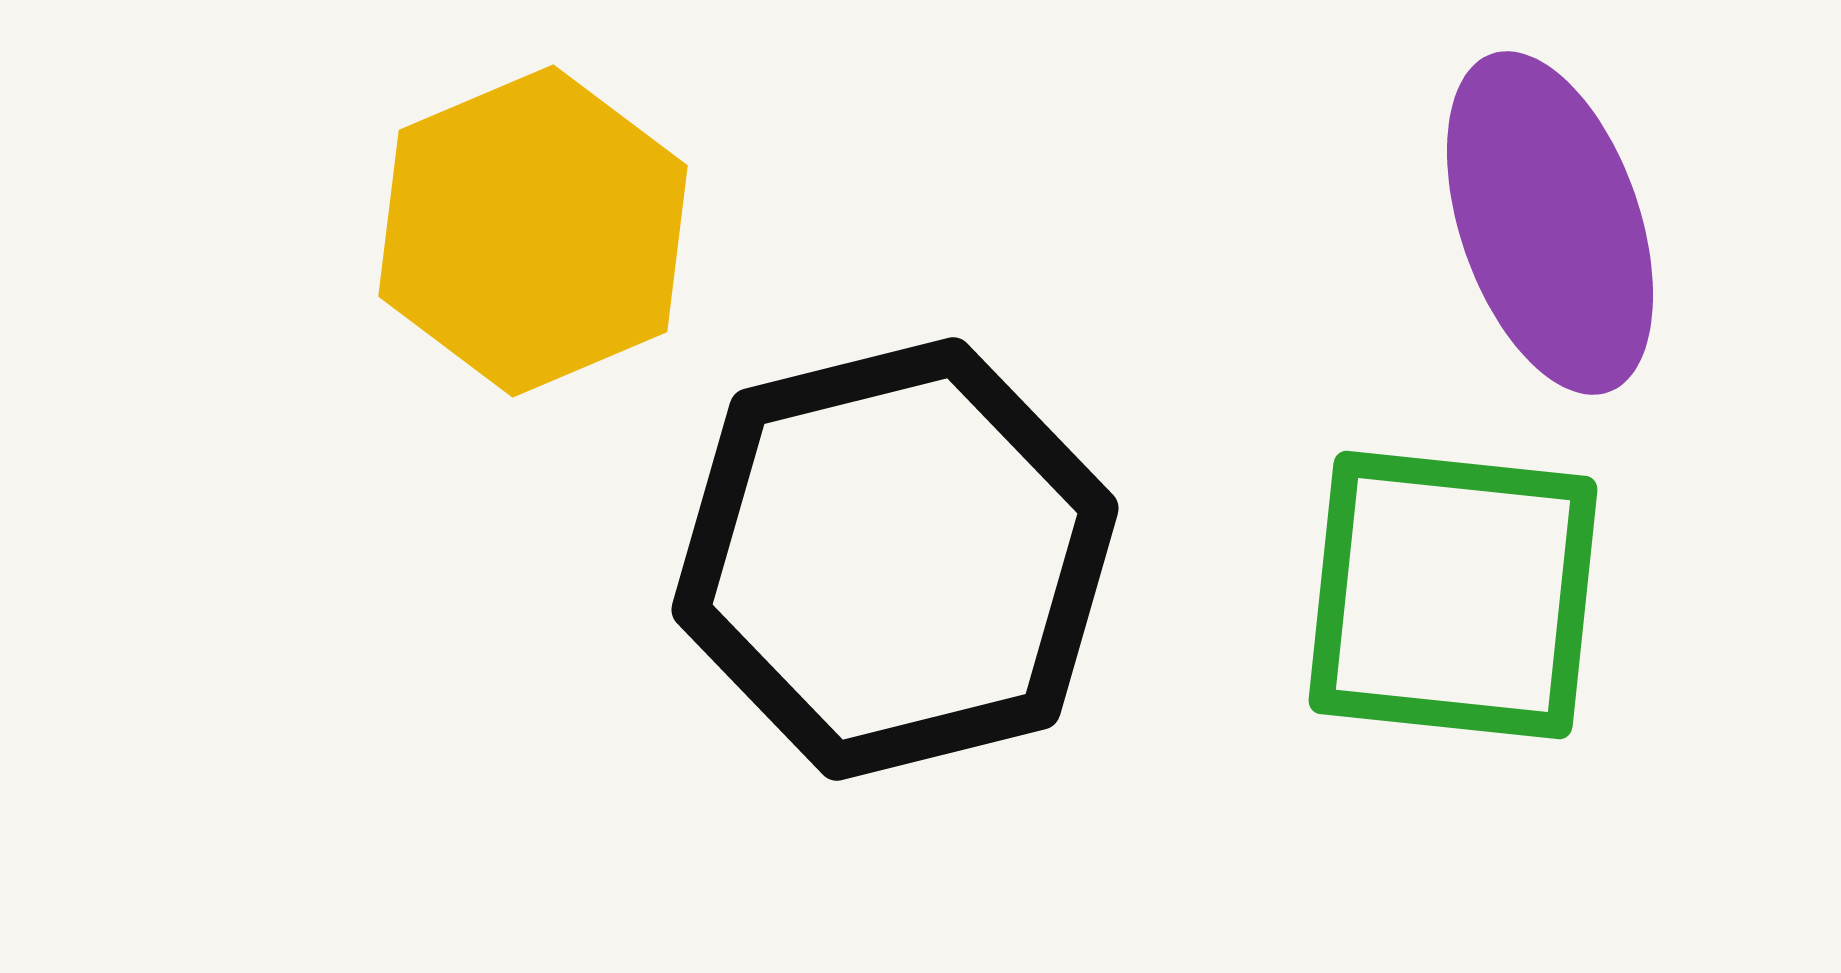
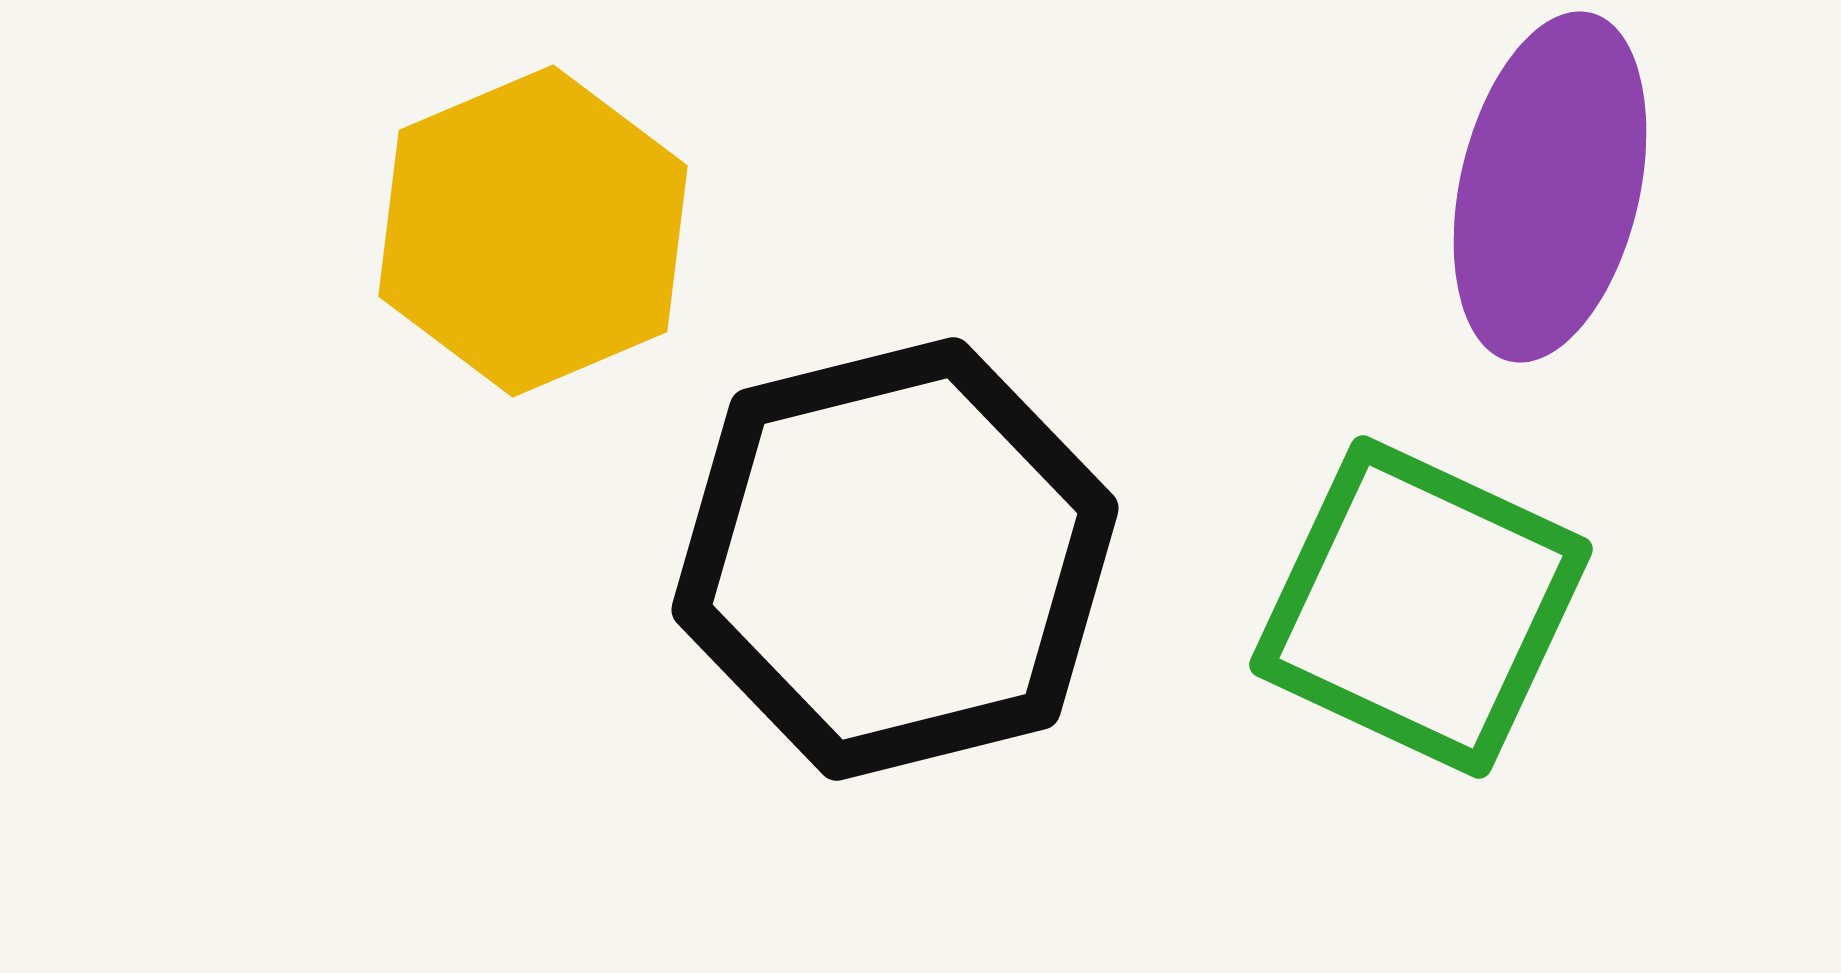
purple ellipse: moved 36 px up; rotated 32 degrees clockwise
green square: moved 32 px left, 12 px down; rotated 19 degrees clockwise
